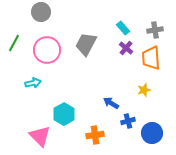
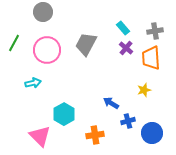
gray circle: moved 2 px right
gray cross: moved 1 px down
